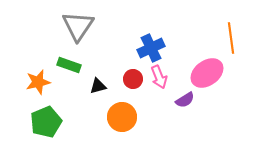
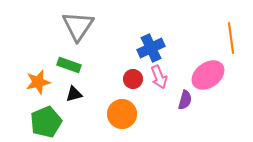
pink ellipse: moved 1 px right, 2 px down
black triangle: moved 24 px left, 8 px down
purple semicircle: rotated 42 degrees counterclockwise
orange circle: moved 3 px up
